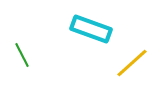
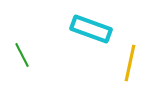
yellow line: moved 2 px left; rotated 36 degrees counterclockwise
